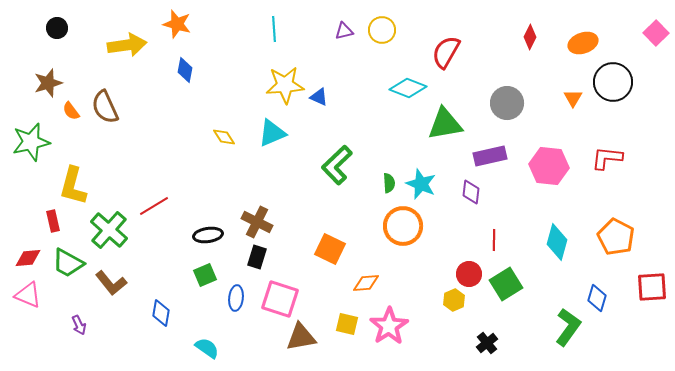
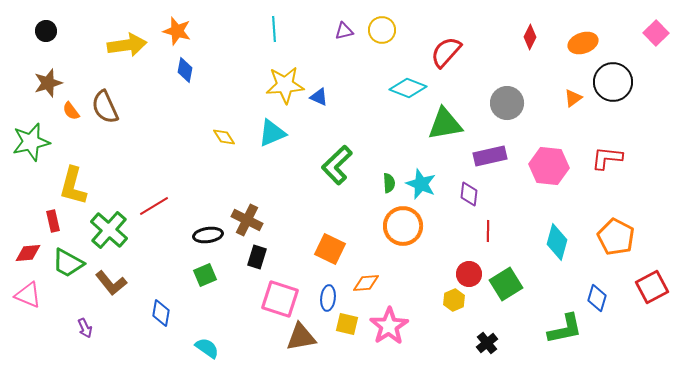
orange star at (177, 24): moved 7 px down
black circle at (57, 28): moved 11 px left, 3 px down
red semicircle at (446, 52): rotated 12 degrees clockwise
orange triangle at (573, 98): rotated 24 degrees clockwise
purple diamond at (471, 192): moved 2 px left, 2 px down
brown cross at (257, 222): moved 10 px left, 2 px up
red line at (494, 240): moved 6 px left, 9 px up
red diamond at (28, 258): moved 5 px up
red square at (652, 287): rotated 24 degrees counterclockwise
blue ellipse at (236, 298): moved 92 px right
purple arrow at (79, 325): moved 6 px right, 3 px down
green L-shape at (568, 327): moved 3 px left, 2 px down; rotated 42 degrees clockwise
